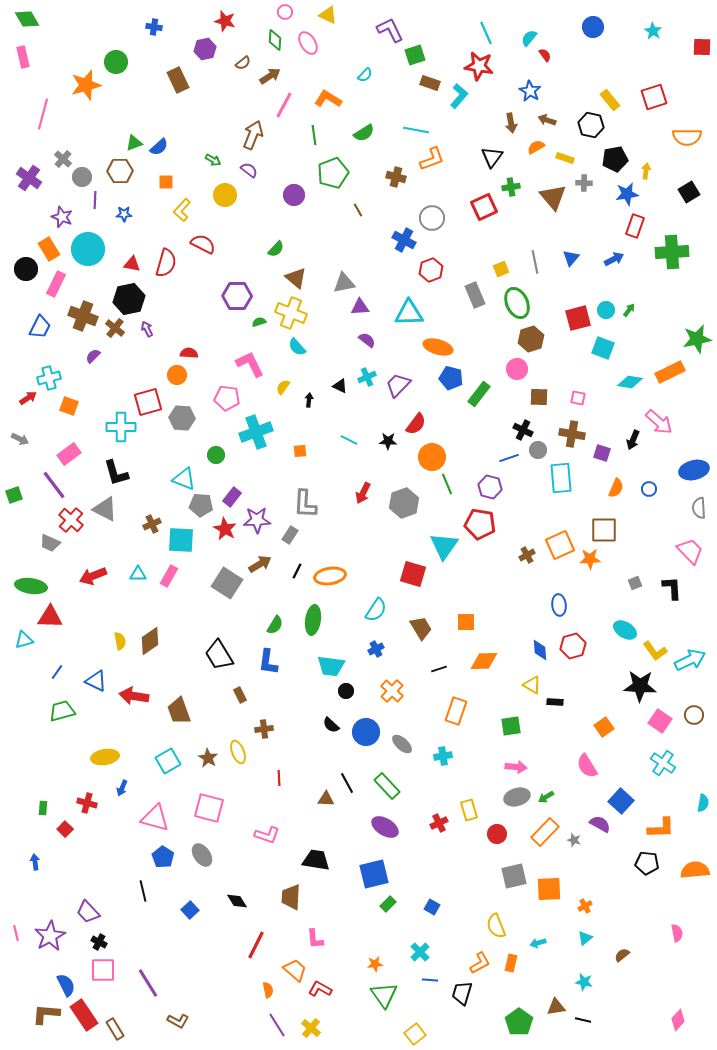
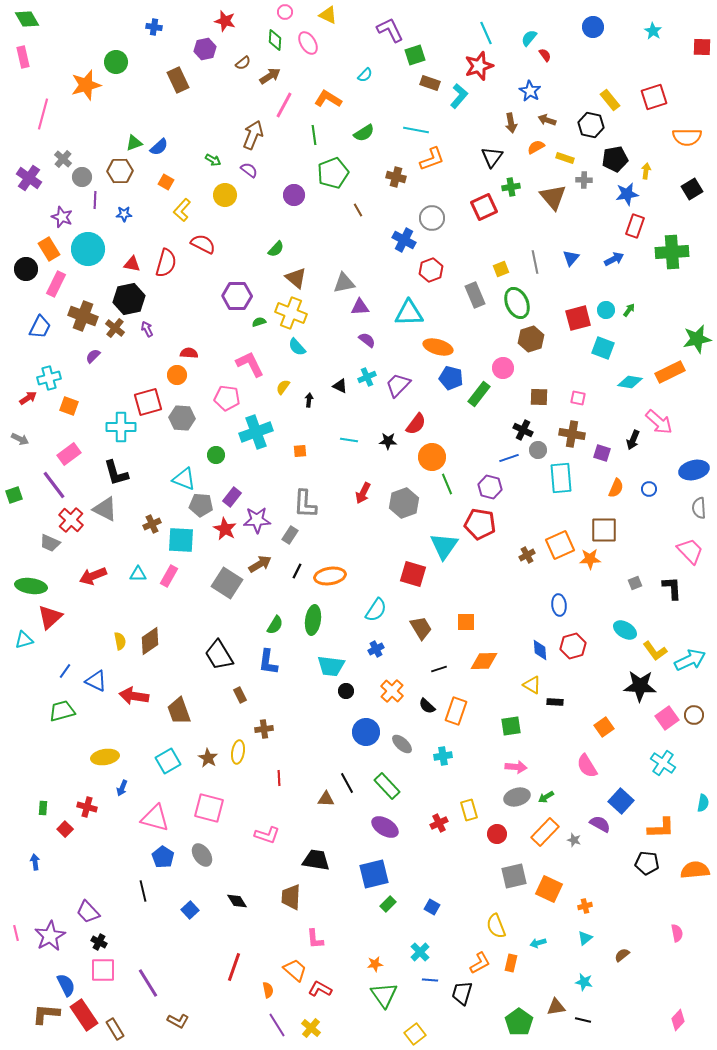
red star at (479, 66): rotated 28 degrees counterclockwise
orange square at (166, 182): rotated 28 degrees clockwise
gray cross at (584, 183): moved 3 px up
black square at (689, 192): moved 3 px right, 3 px up
pink circle at (517, 369): moved 14 px left, 1 px up
cyan line at (349, 440): rotated 18 degrees counterclockwise
red triangle at (50, 617): rotated 44 degrees counterclockwise
blue line at (57, 672): moved 8 px right, 1 px up
pink square at (660, 721): moved 7 px right, 3 px up; rotated 20 degrees clockwise
black semicircle at (331, 725): moved 96 px right, 19 px up
yellow ellipse at (238, 752): rotated 30 degrees clockwise
red cross at (87, 803): moved 4 px down
orange square at (549, 889): rotated 28 degrees clockwise
orange cross at (585, 906): rotated 16 degrees clockwise
red line at (256, 945): moved 22 px left, 22 px down; rotated 8 degrees counterclockwise
